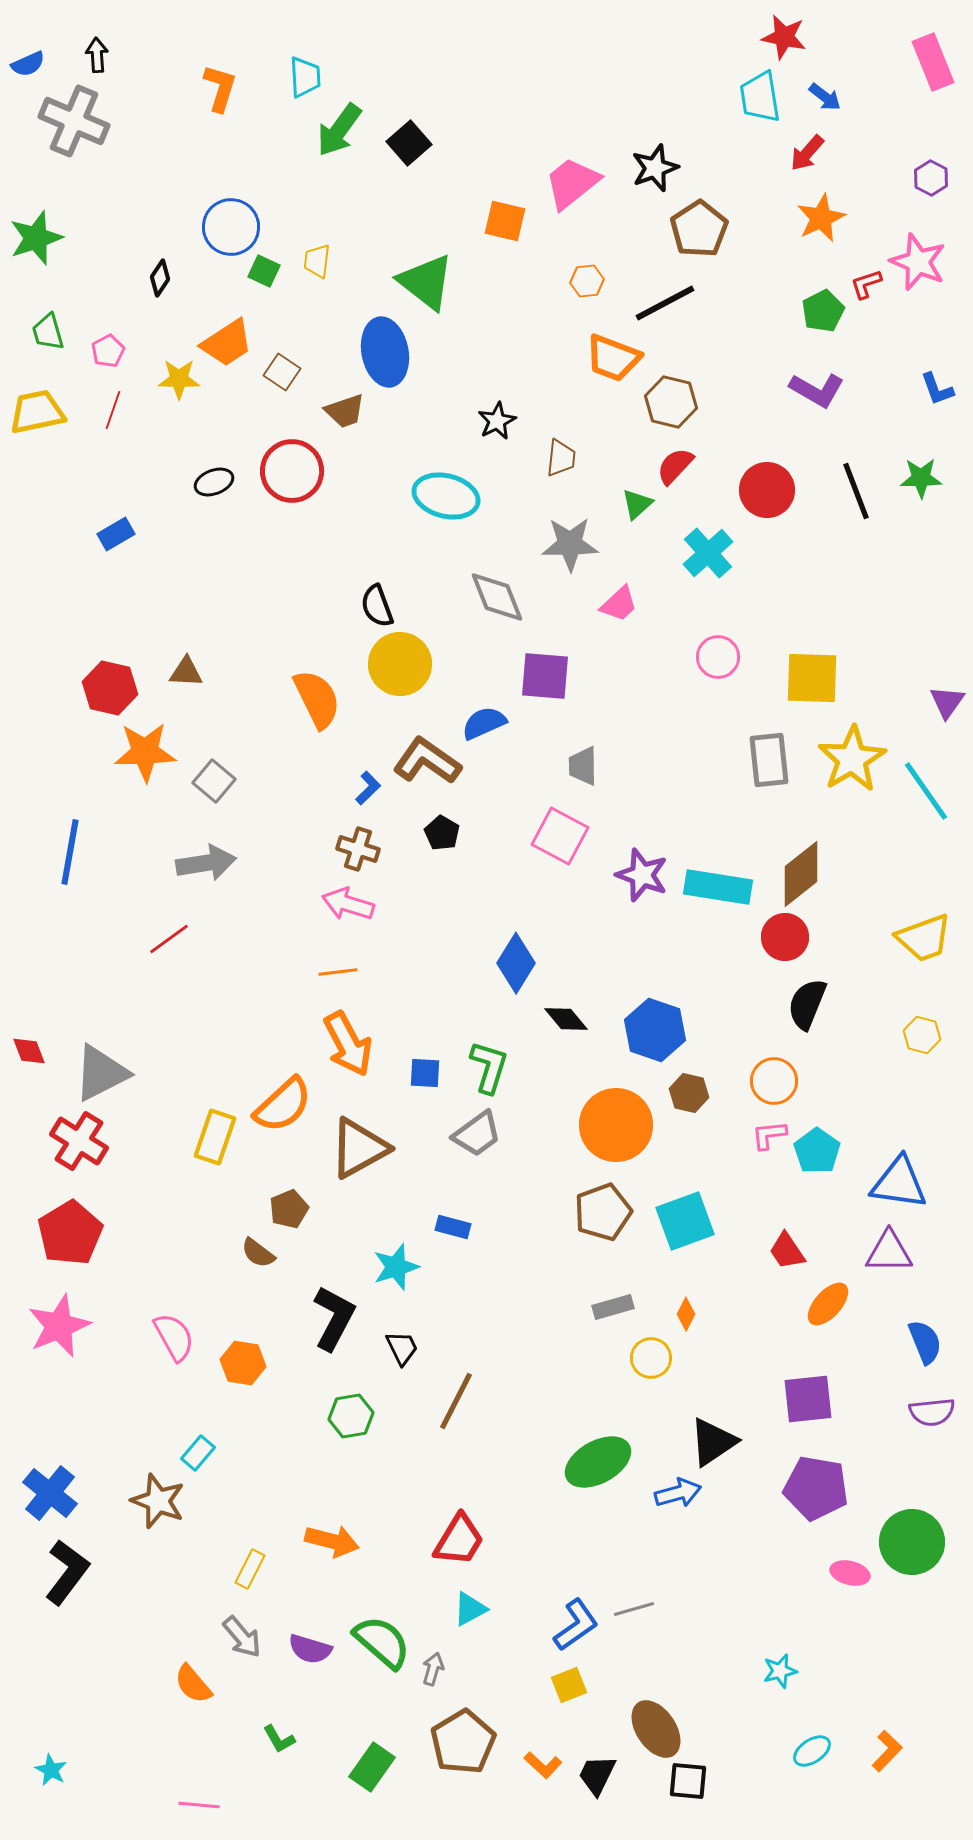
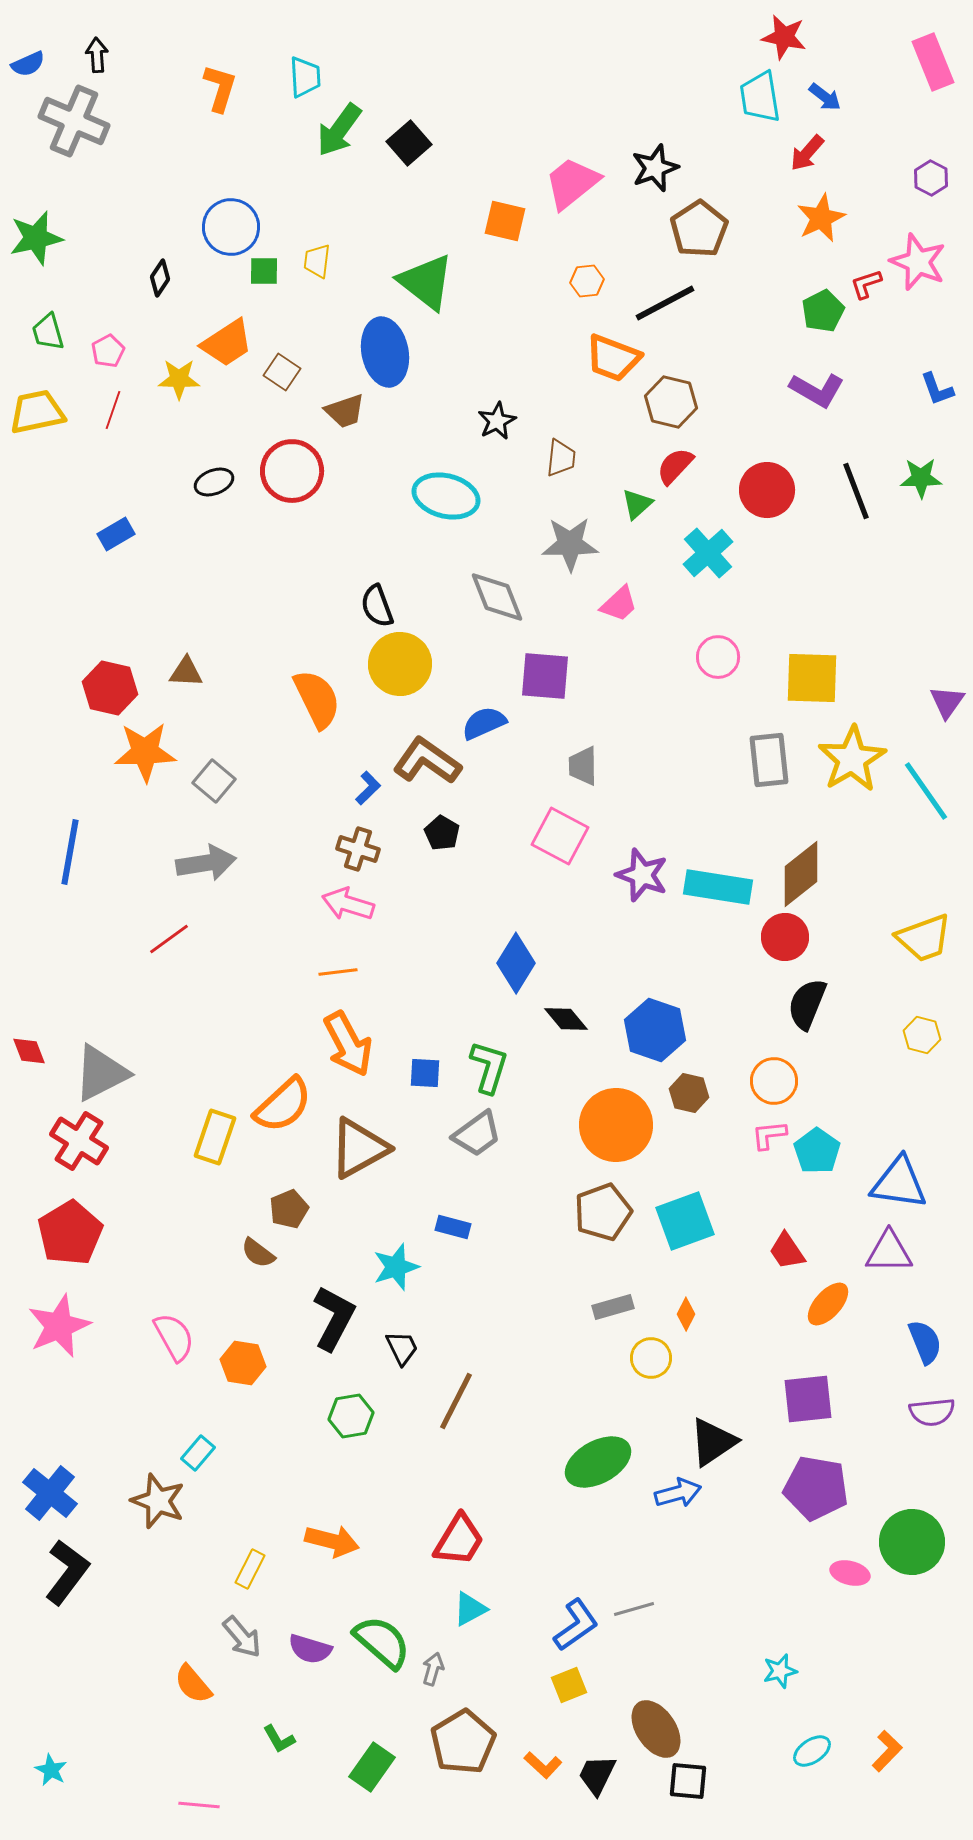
green star at (36, 238): rotated 6 degrees clockwise
green square at (264, 271): rotated 24 degrees counterclockwise
